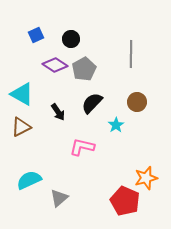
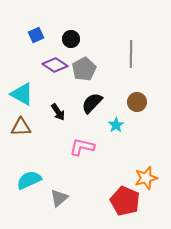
brown triangle: rotated 25 degrees clockwise
